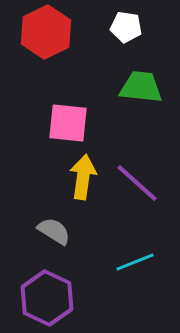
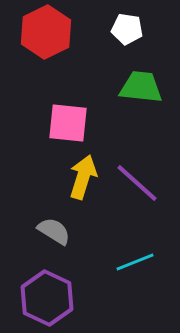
white pentagon: moved 1 px right, 2 px down
yellow arrow: rotated 9 degrees clockwise
